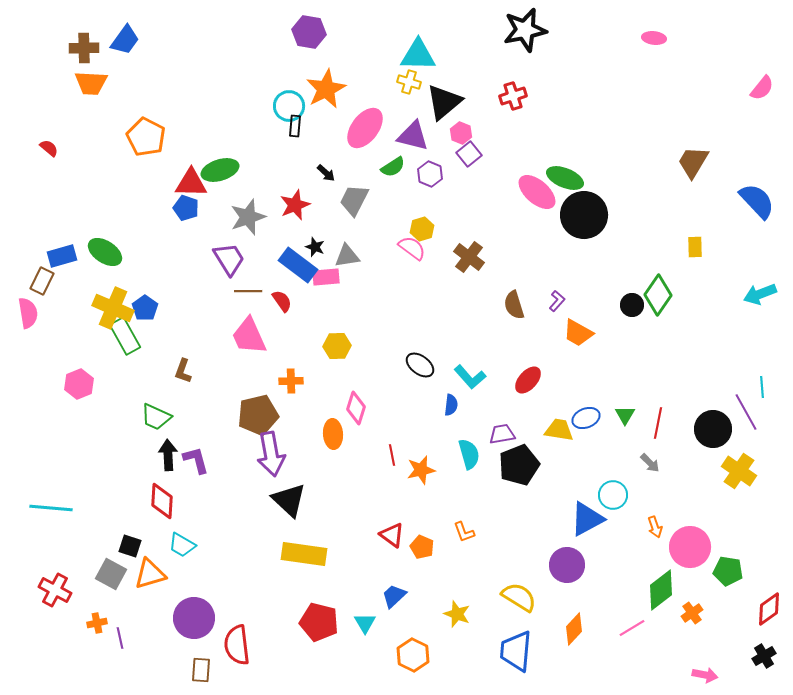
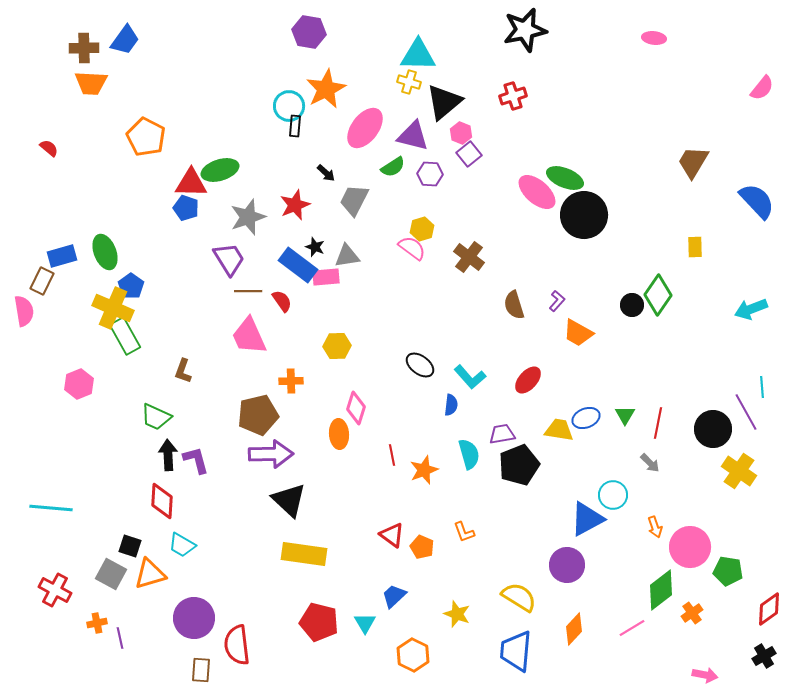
purple hexagon at (430, 174): rotated 20 degrees counterclockwise
green ellipse at (105, 252): rotated 36 degrees clockwise
cyan arrow at (760, 294): moved 9 px left, 15 px down
blue pentagon at (145, 308): moved 14 px left, 22 px up
pink semicircle at (28, 313): moved 4 px left, 2 px up
orange ellipse at (333, 434): moved 6 px right
purple arrow at (271, 454): rotated 81 degrees counterclockwise
orange star at (421, 470): moved 3 px right; rotated 8 degrees counterclockwise
